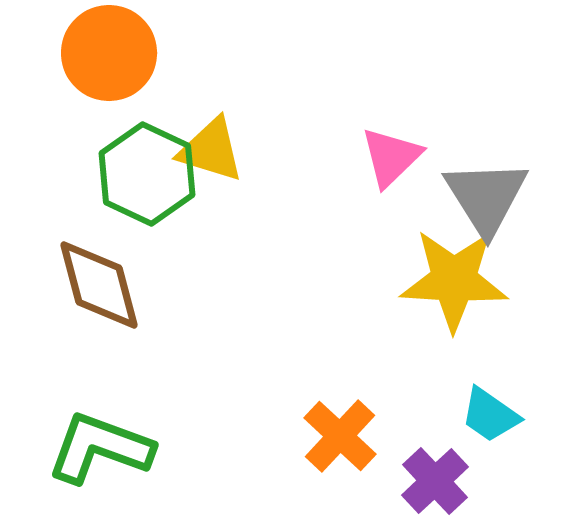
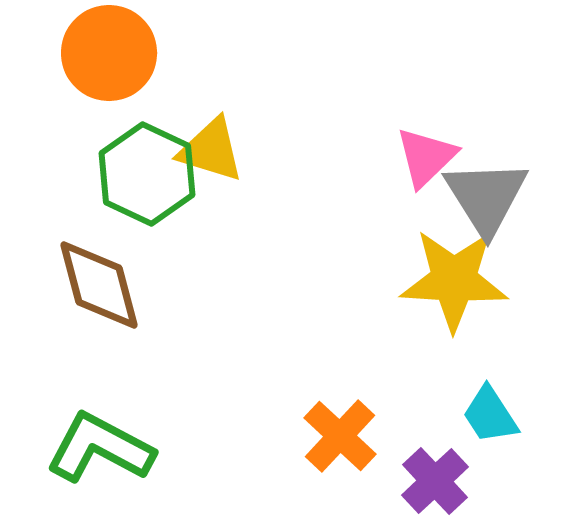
pink triangle: moved 35 px right
cyan trapezoid: rotated 22 degrees clockwise
green L-shape: rotated 8 degrees clockwise
